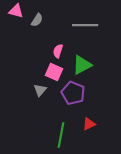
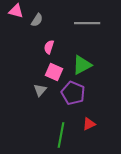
gray line: moved 2 px right, 2 px up
pink semicircle: moved 9 px left, 4 px up
